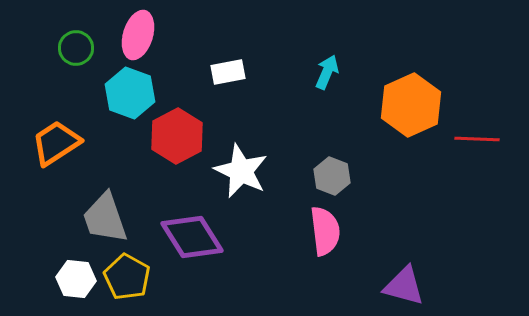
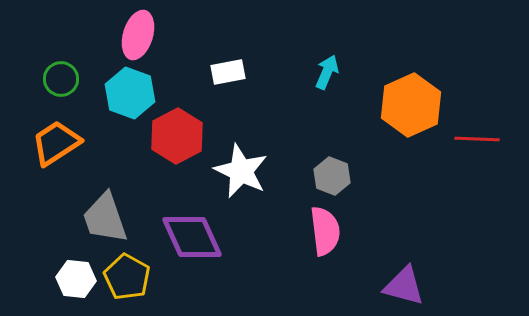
green circle: moved 15 px left, 31 px down
purple diamond: rotated 8 degrees clockwise
